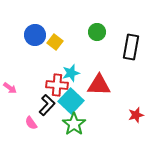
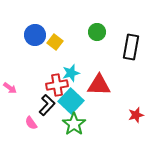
red cross: rotated 15 degrees counterclockwise
